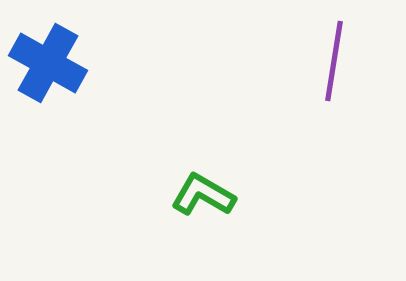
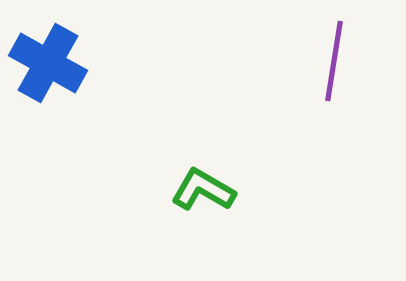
green L-shape: moved 5 px up
